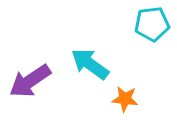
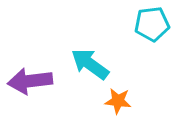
purple arrow: rotated 27 degrees clockwise
orange star: moved 7 px left, 2 px down
